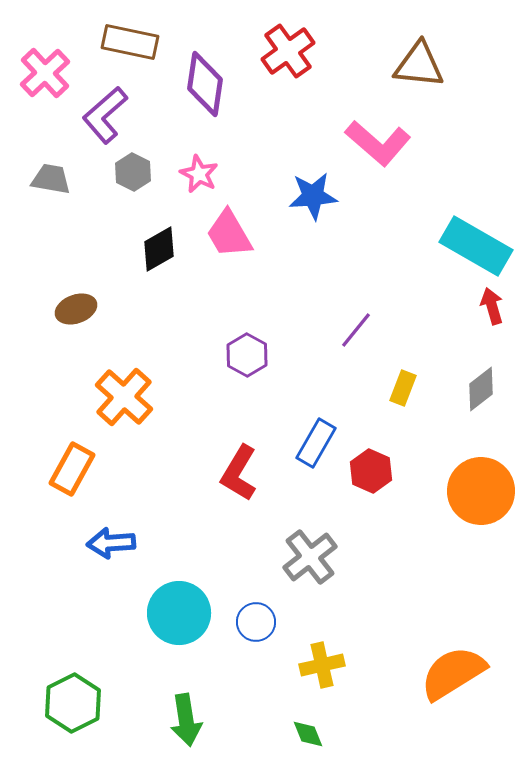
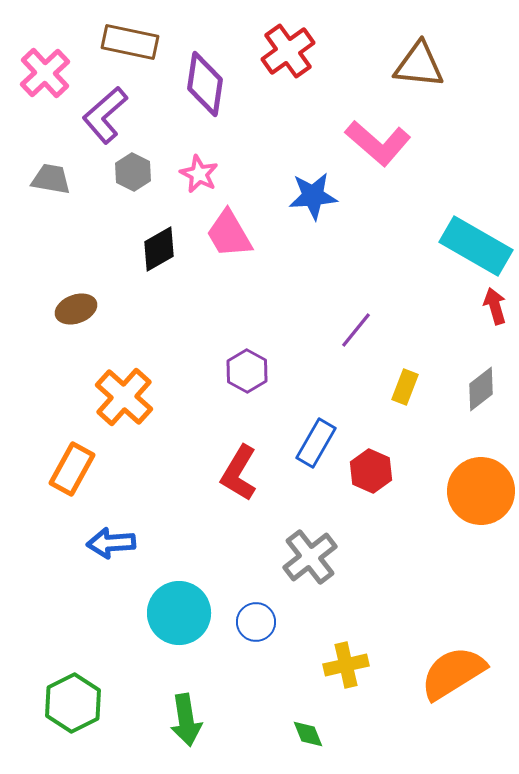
red arrow: moved 3 px right
purple hexagon: moved 16 px down
yellow rectangle: moved 2 px right, 1 px up
yellow cross: moved 24 px right
